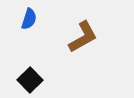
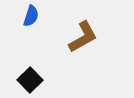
blue semicircle: moved 2 px right, 3 px up
